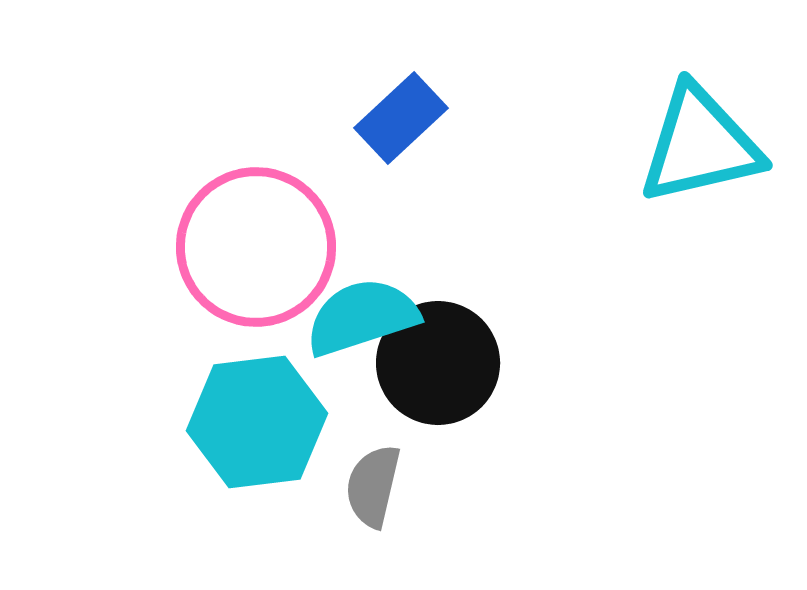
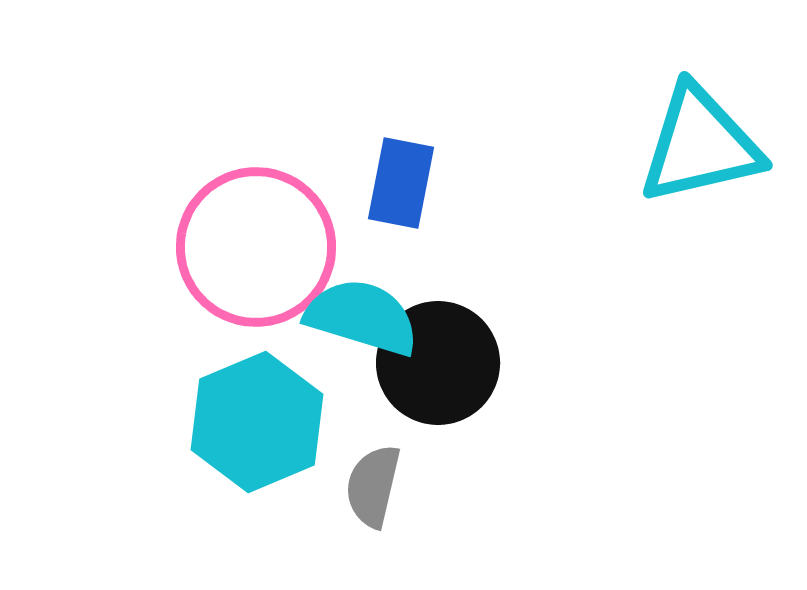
blue rectangle: moved 65 px down; rotated 36 degrees counterclockwise
cyan semicircle: rotated 35 degrees clockwise
cyan hexagon: rotated 16 degrees counterclockwise
